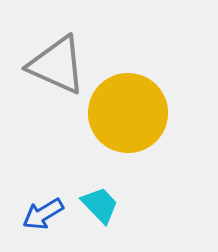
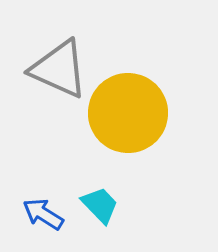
gray triangle: moved 2 px right, 4 px down
blue arrow: rotated 63 degrees clockwise
